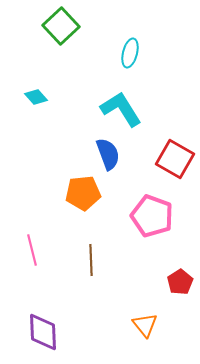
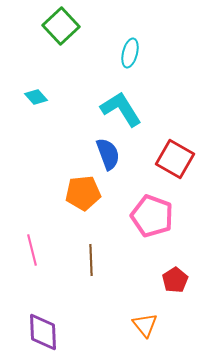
red pentagon: moved 5 px left, 2 px up
